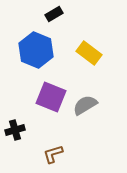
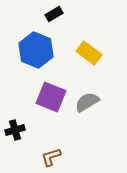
gray semicircle: moved 2 px right, 3 px up
brown L-shape: moved 2 px left, 3 px down
